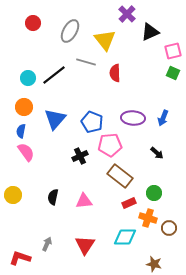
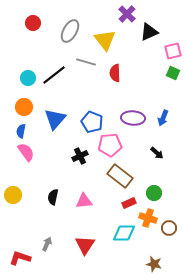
black triangle: moved 1 px left
cyan diamond: moved 1 px left, 4 px up
